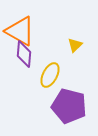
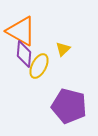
orange triangle: moved 1 px right
yellow triangle: moved 12 px left, 4 px down
yellow ellipse: moved 11 px left, 9 px up
